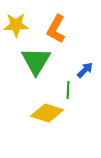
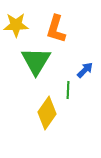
orange L-shape: rotated 12 degrees counterclockwise
yellow diamond: rotated 72 degrees counterclockwise
